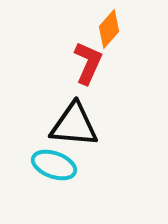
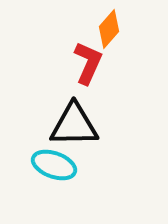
black triangle: rotated 6 degrees counterclockwise
